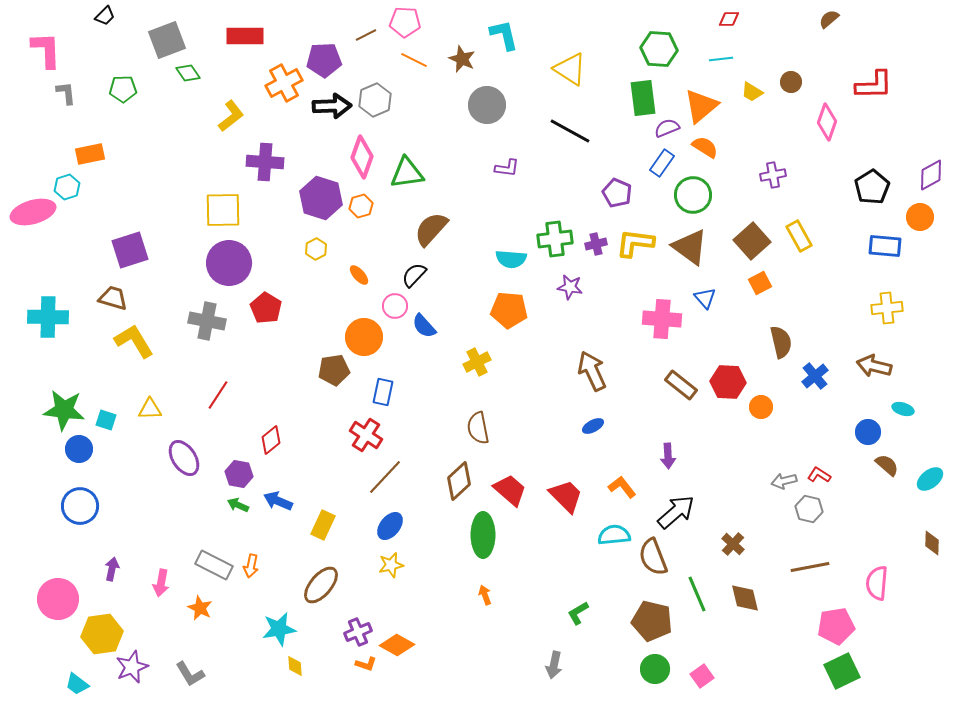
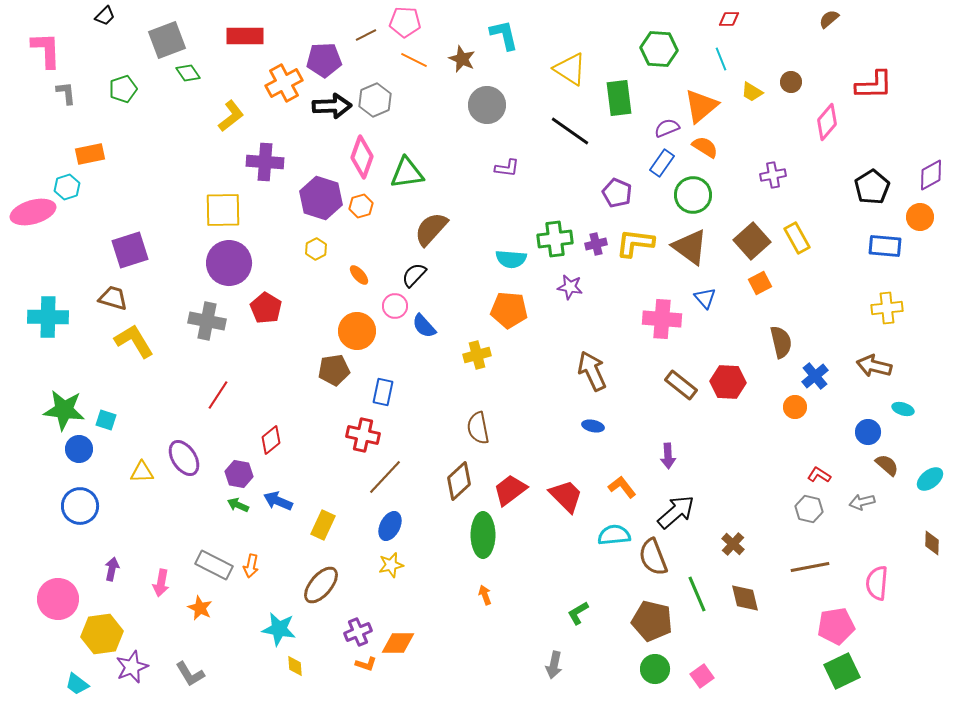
cyan line at (721, 59): rotated 75 degrees clockwise
green pentagon at (123, 89): rotated 16 degrees counterclockwise
green rectangle at (643, 98): moved 24 px left
pink diamond at (827, 122): rotated 21 degrees clockwise
black line at (570, 131): rotated 6 degrees clockwise
yellow rectangle at (799, 236): moved 2 px left, 2 px down
orange circle at (364, 337): moved 7 px left, 6 px up
yellow cross at (477, 362): moved 7 px up; rotated 12 degrees clockwise
orange circle at (761, 407): moved 34 px right
yellow triangle at (150, 409): moved 8 px left, 63 px down
blue ellipse at (593, 426): rotated 40 degrees clockwise
red cross at (366, 435): moved 3 px left; rotated 20 degrees counterclockwise
gray arrow at (784, 481): moved 78 px right, 21 px down
red trapezoid at (510, 490): rotated 78 degrees counterclockwise
blue ellipse at (390, 526): rotated 12 degrees counterclockwise
cyan star at (279, 629): rotated 20 degrees clockwise
orange diamond at (397, 645): moved 1 px right, 2 px up; rotated 28 degrees counterclockwise
